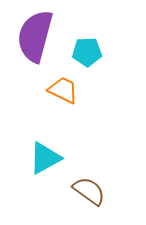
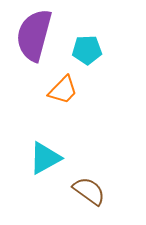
purple semicircle: moved 1 px left, 1 px up
cyan pentagon: moved 2 px up
orange trapezoid: rotated 108 degrees clockwise
